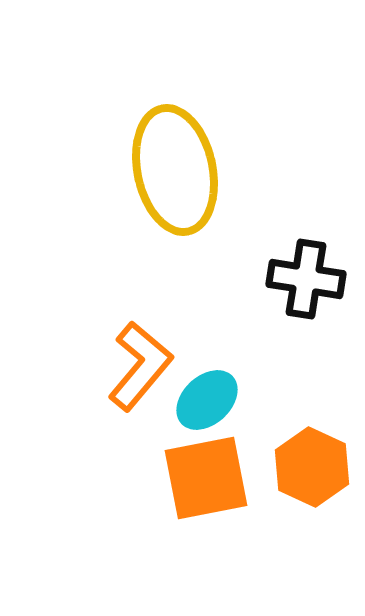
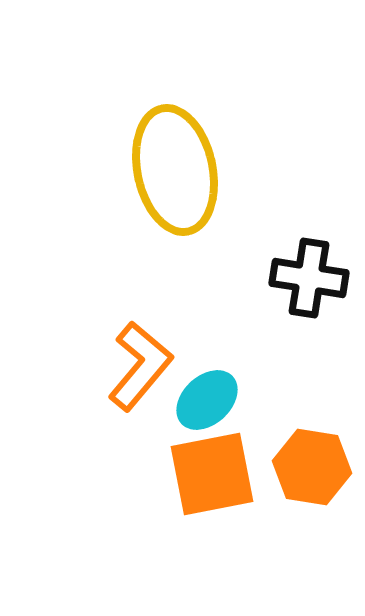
black cross: moved 3 px right, 1 px up
orange hexagon: rotated 16 degrees counterclockwise
orange square: moved 6 px right, 4 px up
